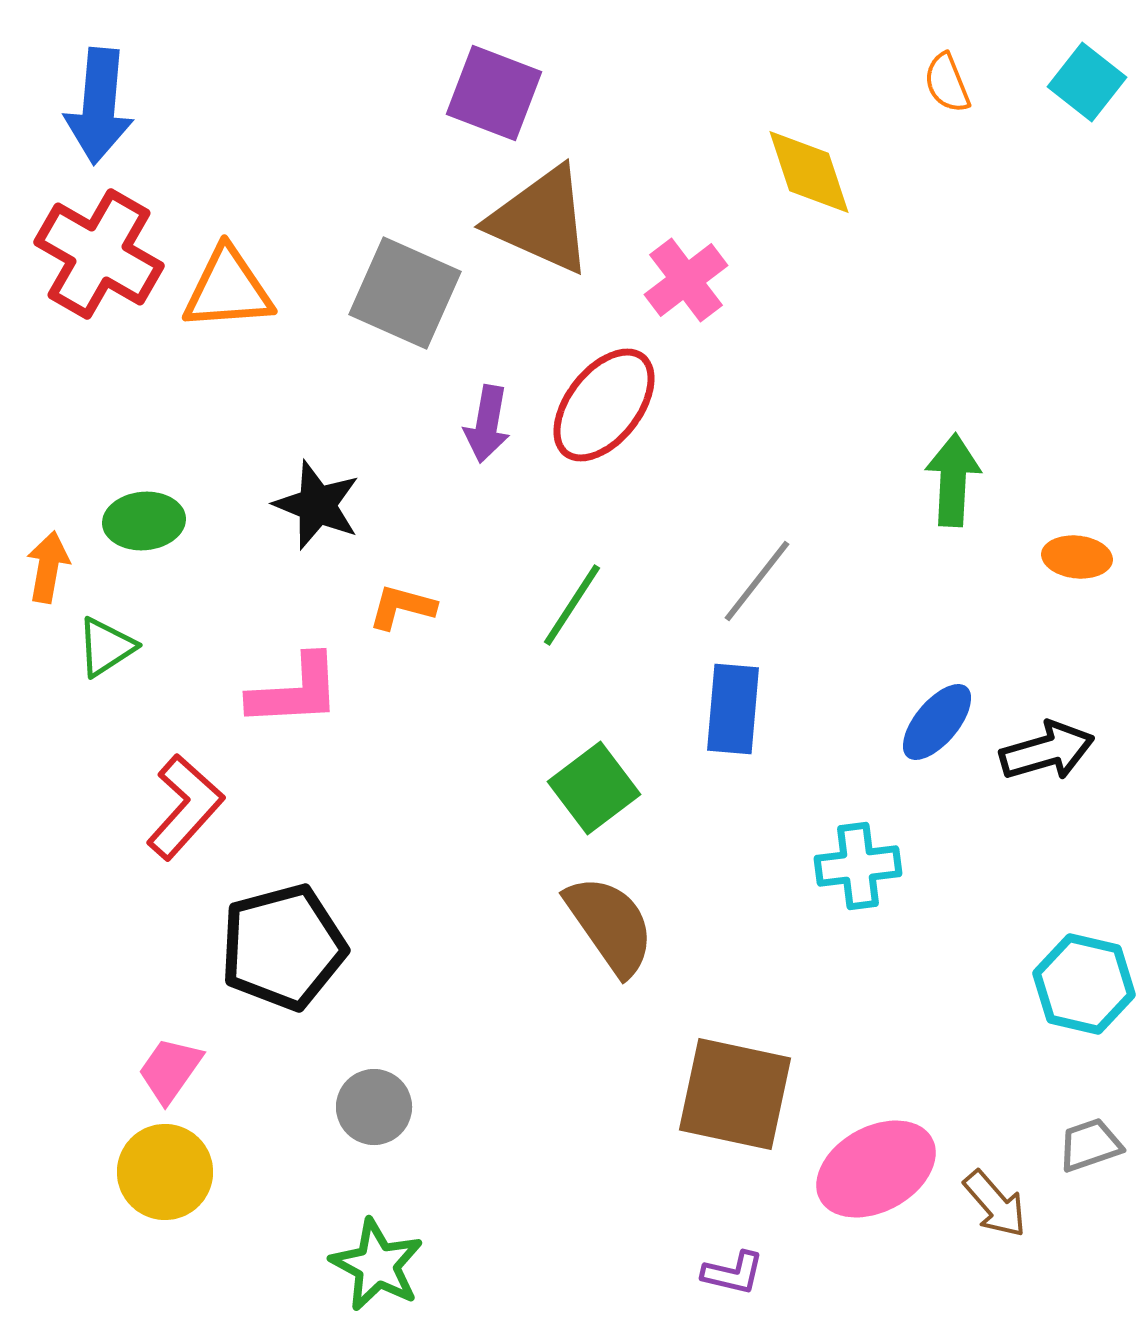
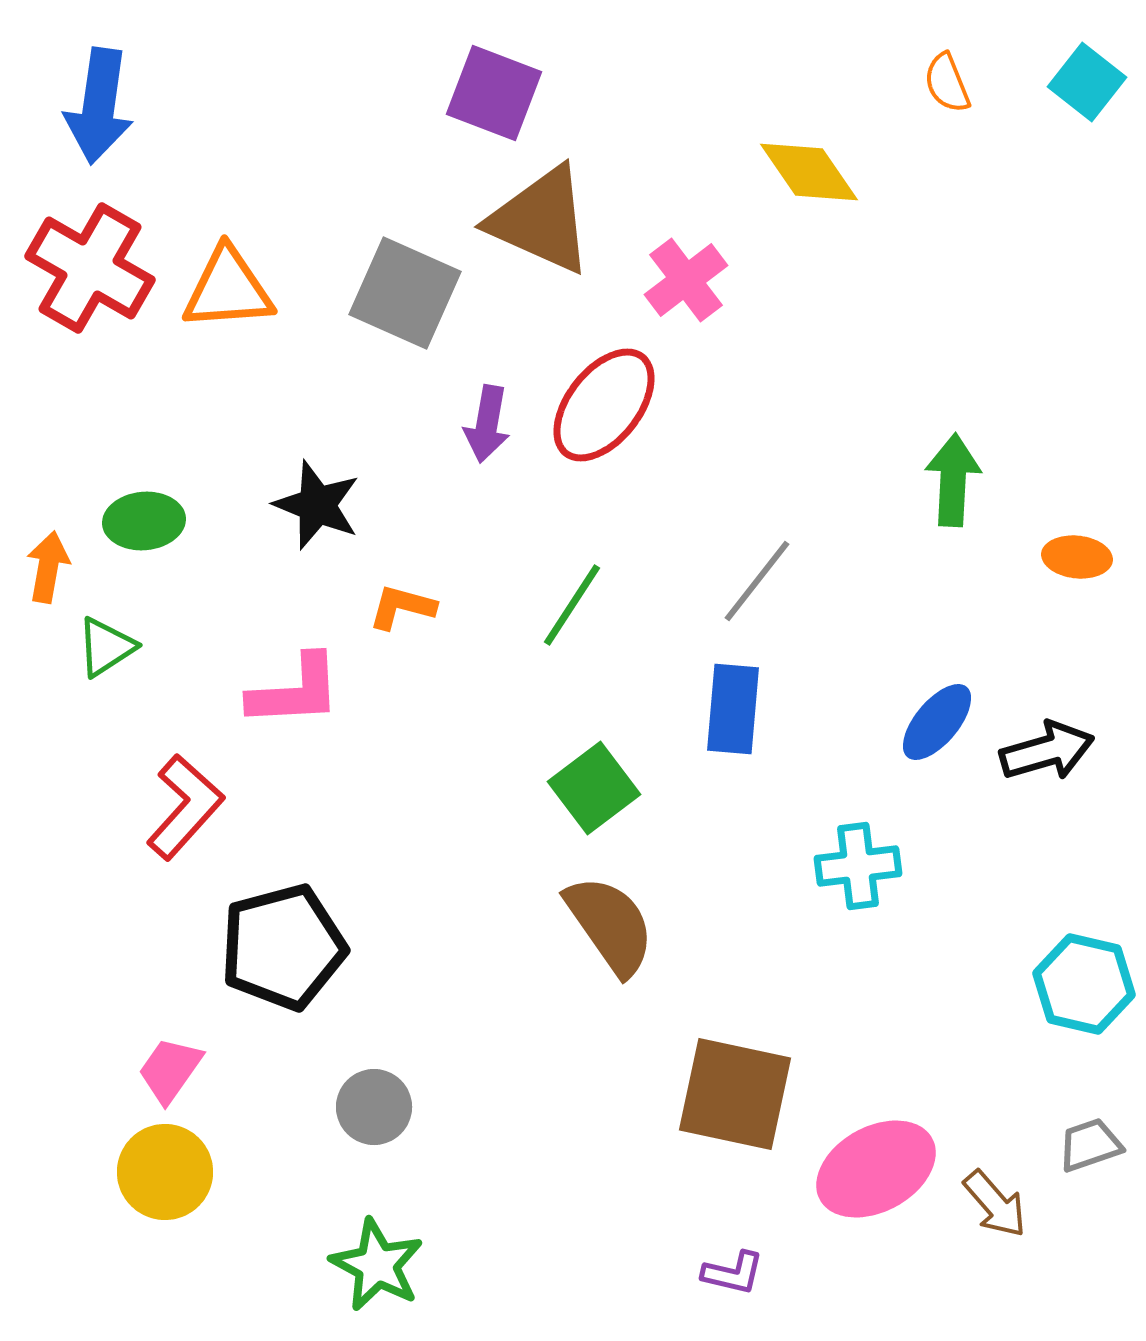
blue arrow: rotated 3 degrees clockwise
yellow diamond: rotated 16 degrees counterclockwise
red cross: moved 9 px left, 14 px down
